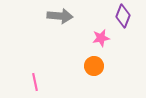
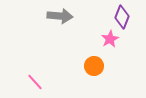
purple diamond: moved 1 px left, 1 px down
pink star: moved 9 px right, 1 px down; rotated 18 degrees counterclockwise
pink line: rotated 30 degrees counterclockwise
